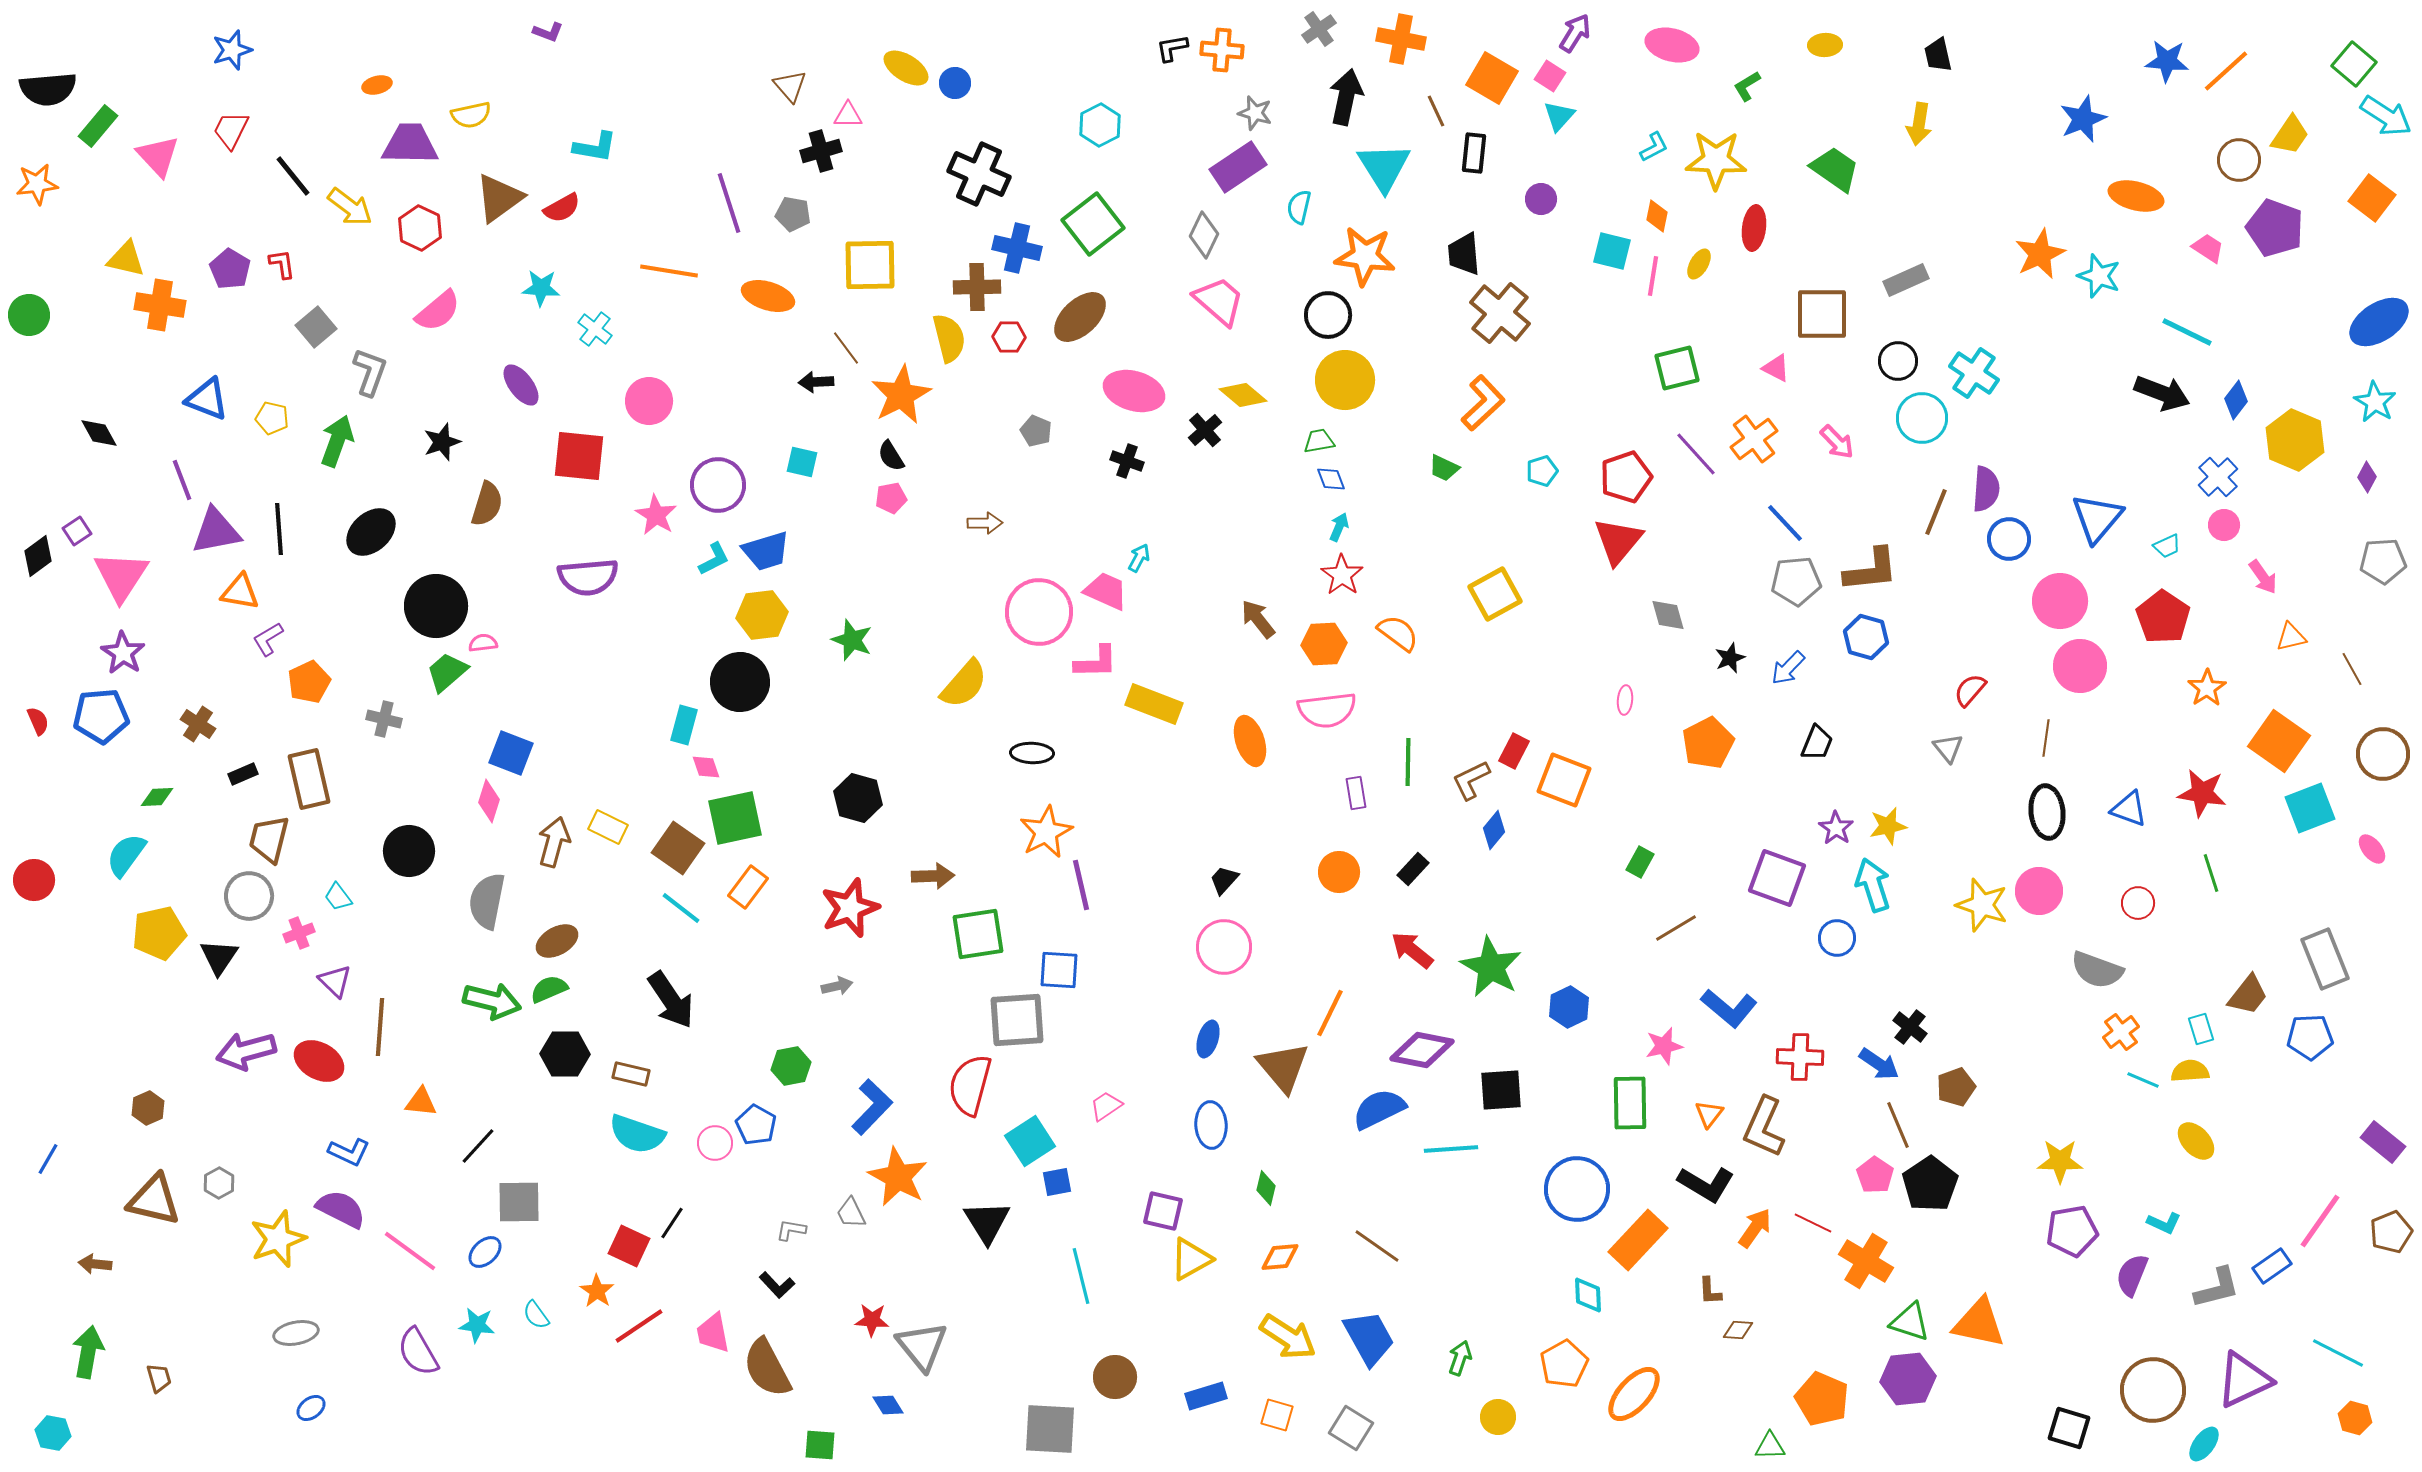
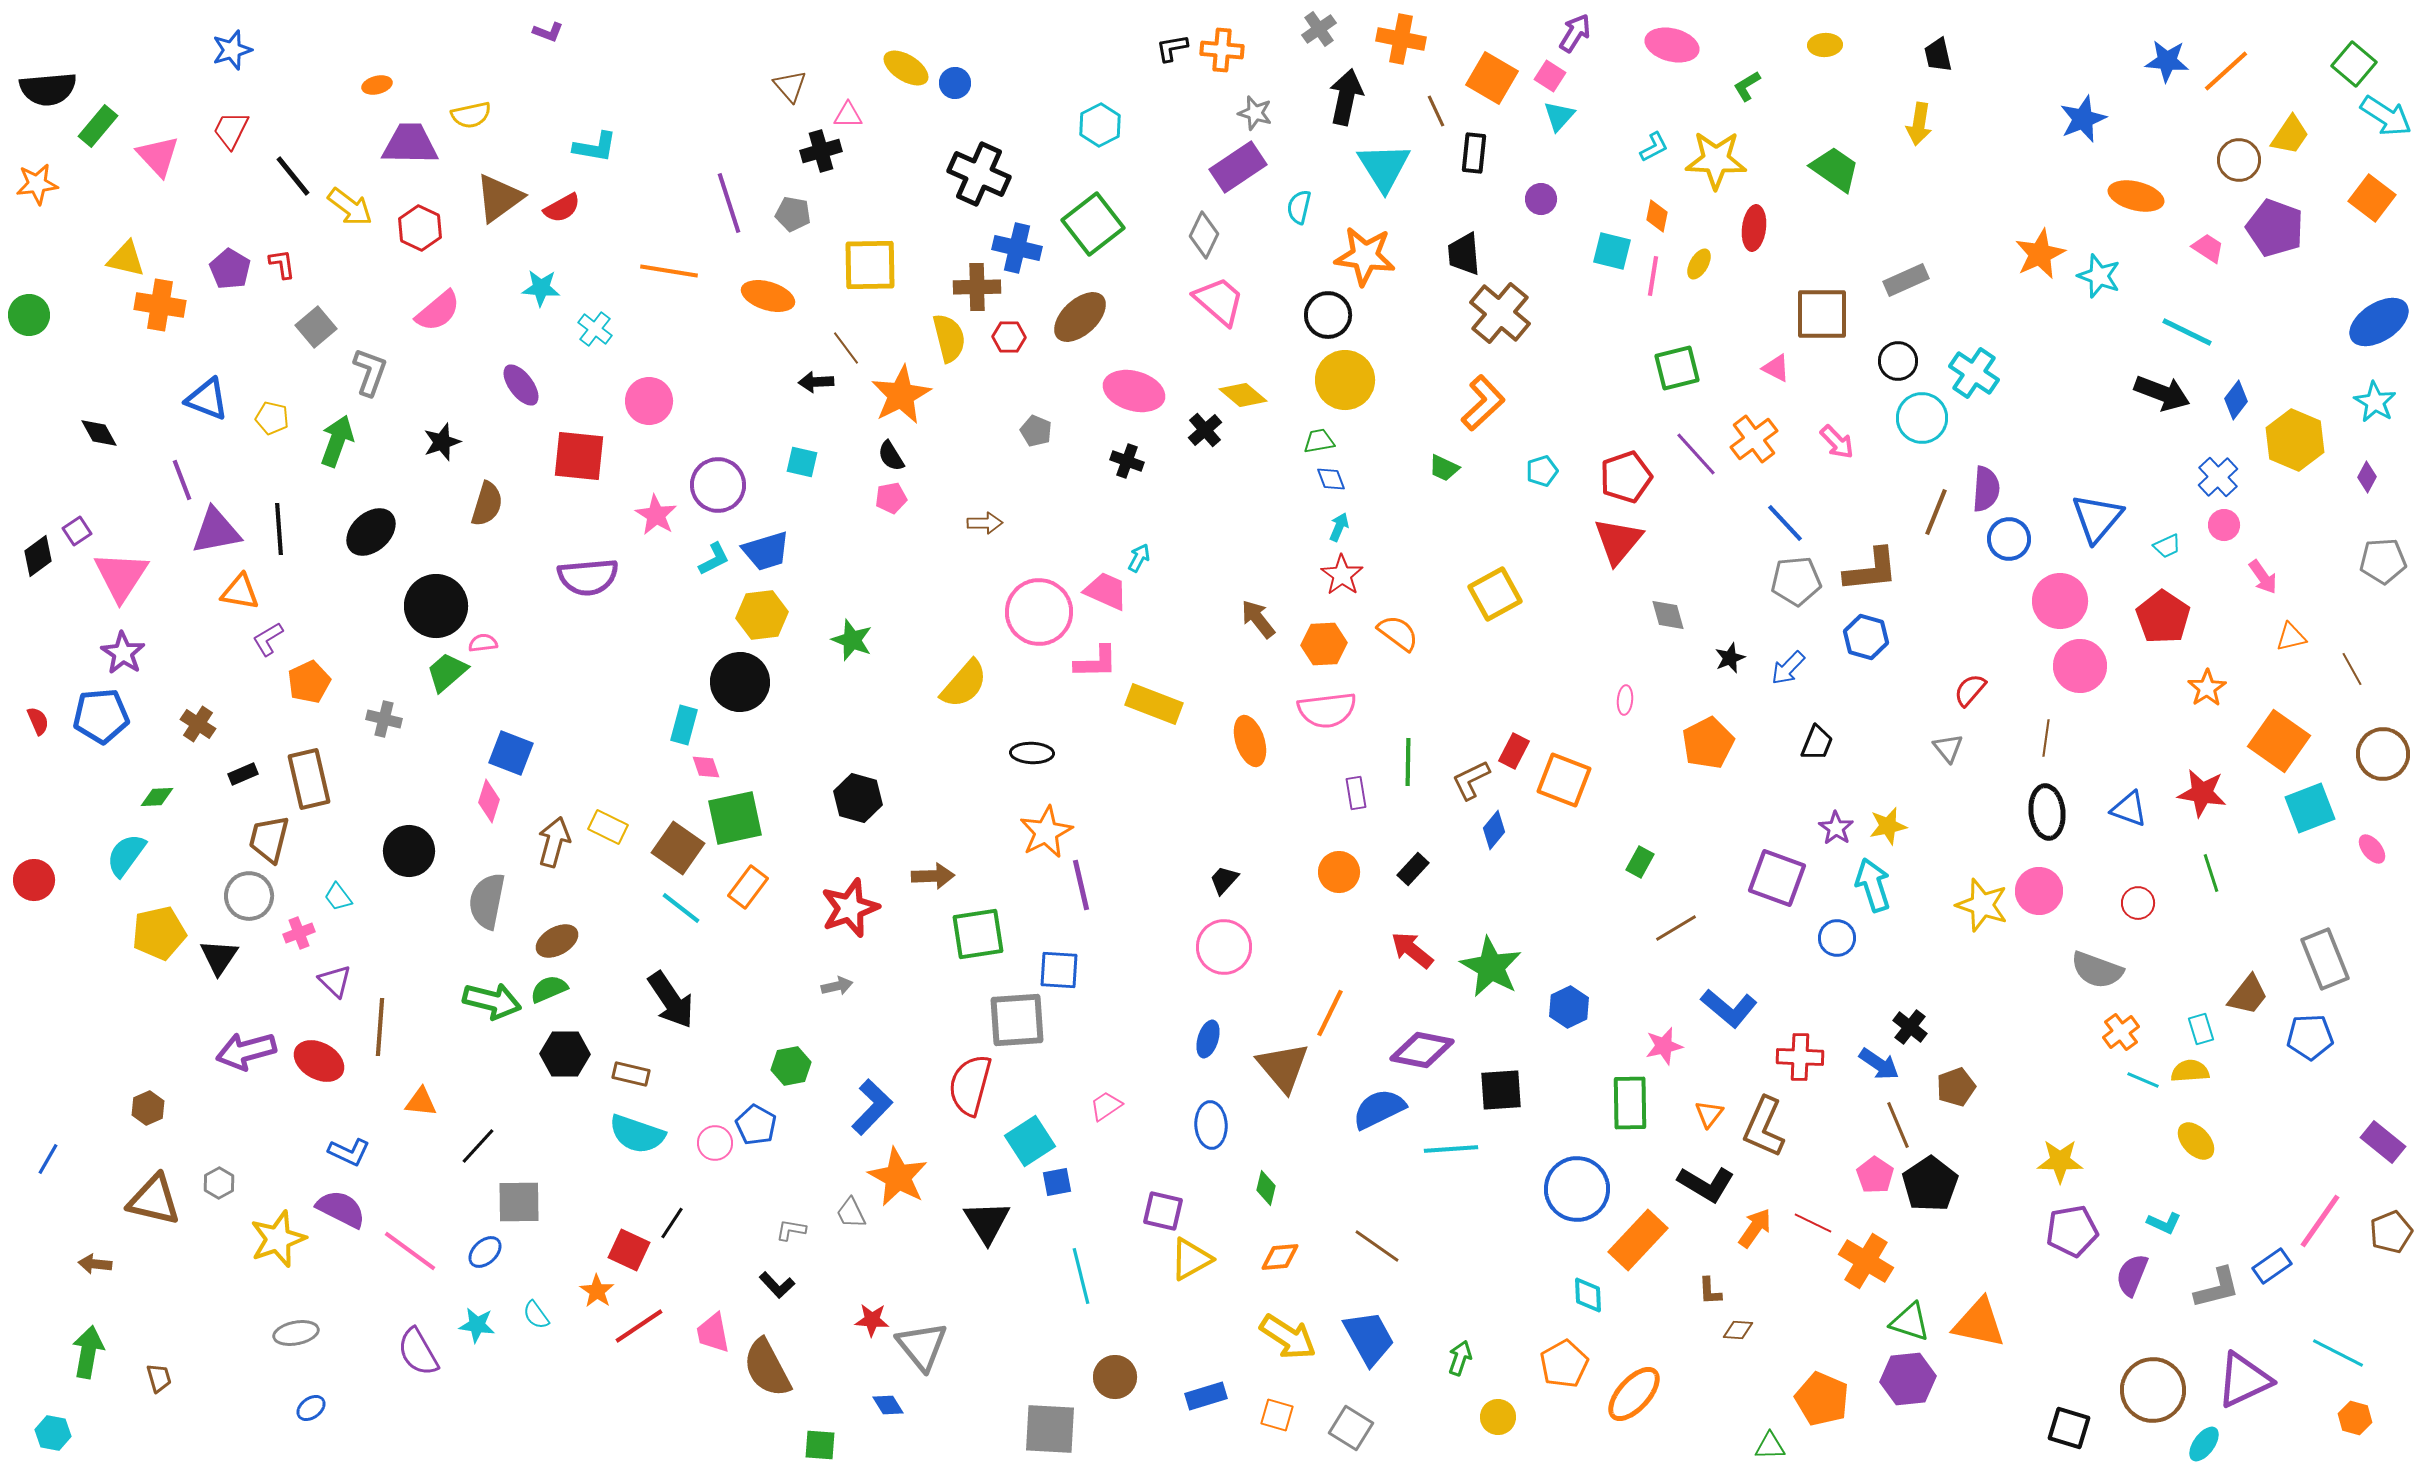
red square at (629, 1246): moved 4 px down
